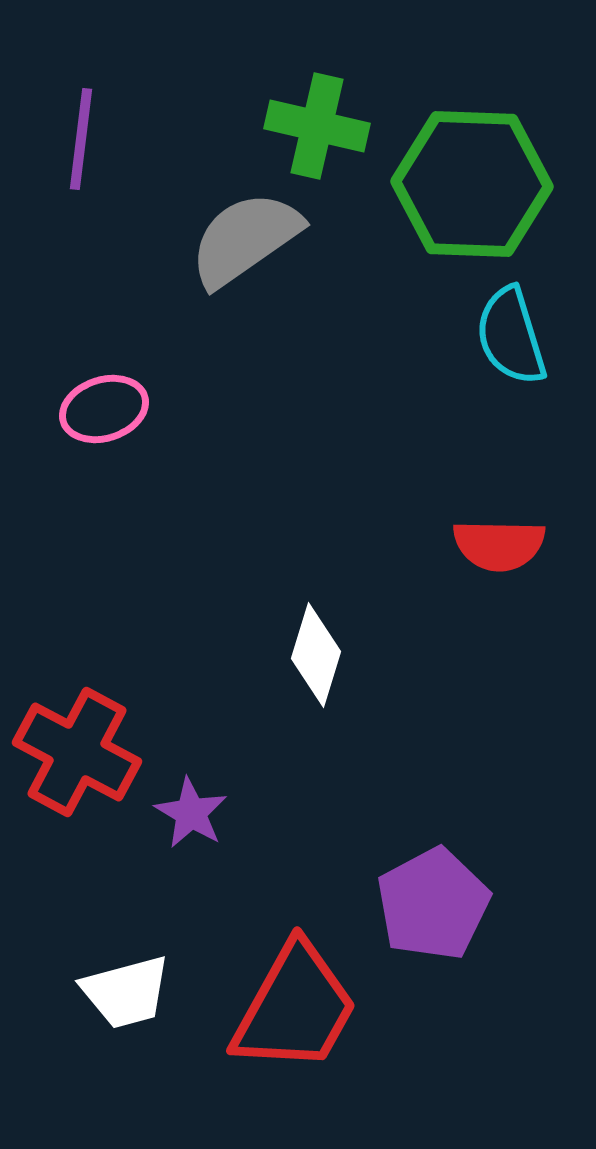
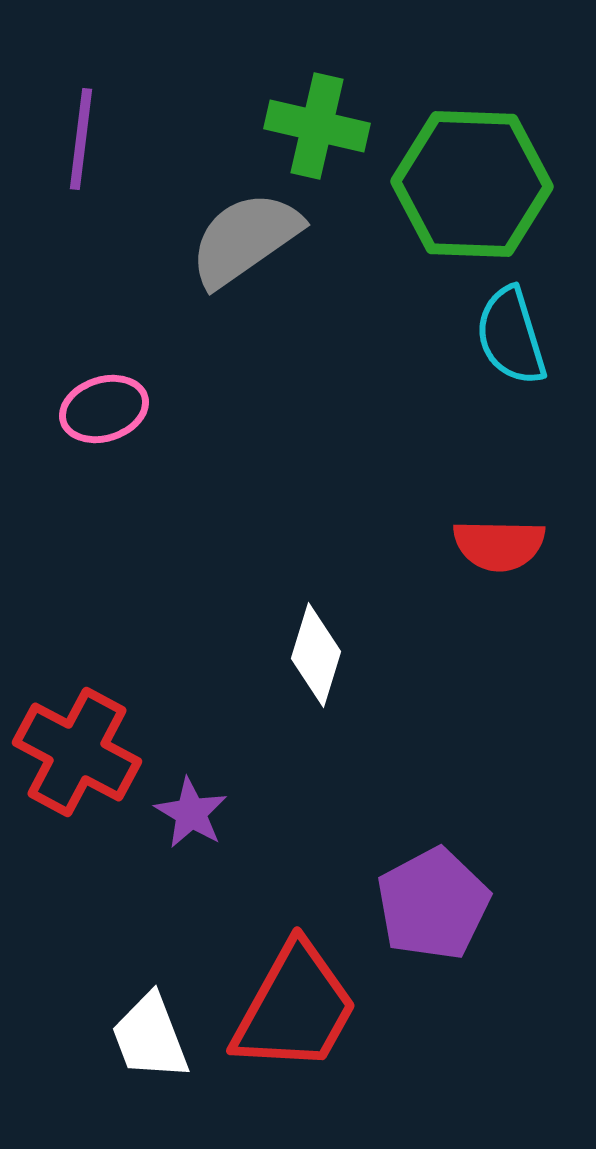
white trapezoid: moved 24 px right, 45 px down; rotated 84 degrees clockwise
